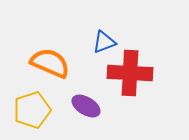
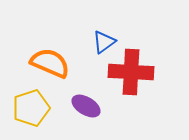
blue triangle: rotated 15 degrees counterclockwise
red cross: moved 1 px right, 1 px up
yellow pentagon: moved 1 px left, 2 px up
